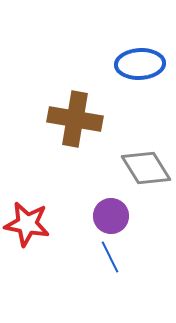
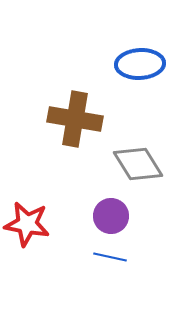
gray diamond: moved 8 px left, 4 px up
blue line: rotated 52 degrees counterclockwise
